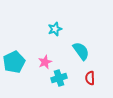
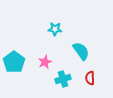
cyan star: rotated 24 degrees clockwise
cyan pentagon: rotated 10 degrees counterclockwise
cyan cross: moved 4 px right, 1 px down
